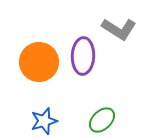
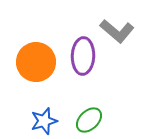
gray L-shape: moved 2 px left, 2 px down; rotated 8 degrees clockwise
orange circle: moved 3 px left
green ellipse: moved 13 px left
